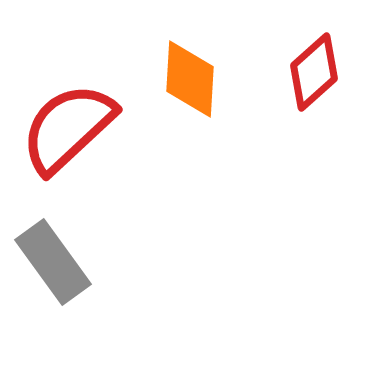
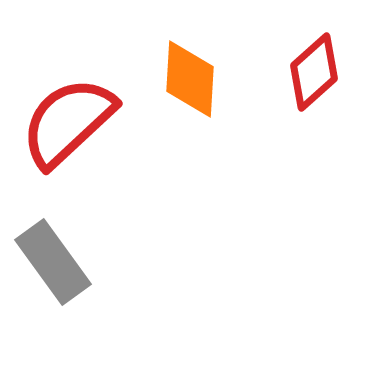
red semicircle: moved 6 px up
